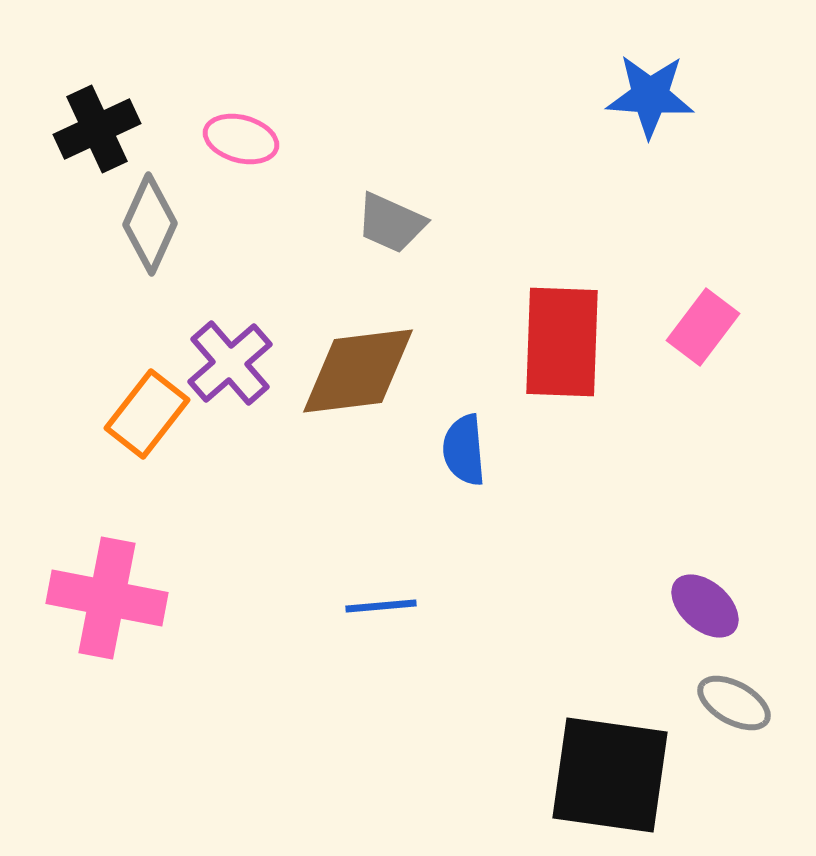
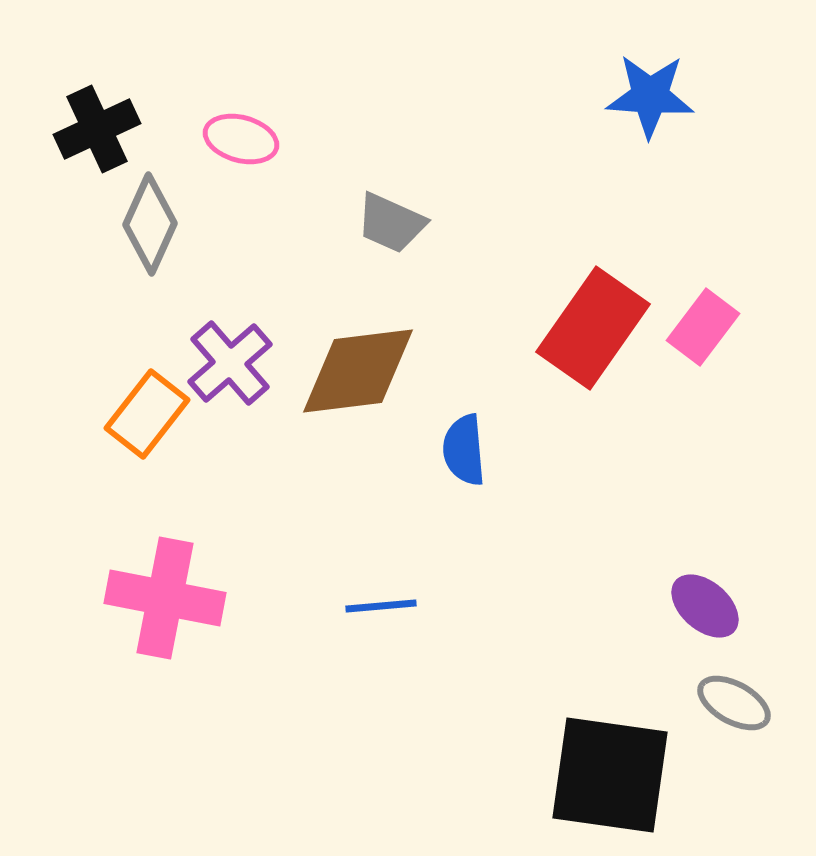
red rectangle: moved 31 px right, 14 px up; rotated 33 degrees clockwise
pink cross: moved 58 px right
